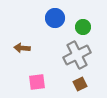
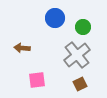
gray cross: rotated 12 degrees counterclockwise
pink square: moved 2 px up
